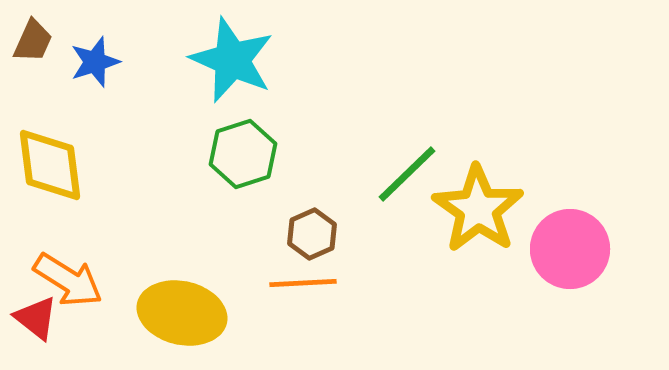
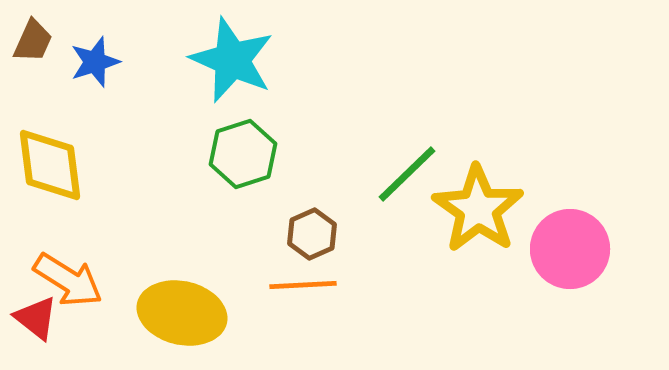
orange line: moved 2 px down
